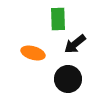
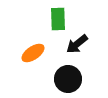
black arrow: moved 2 px right
orange ellipse: rotated 50 degrees counterclockwise
